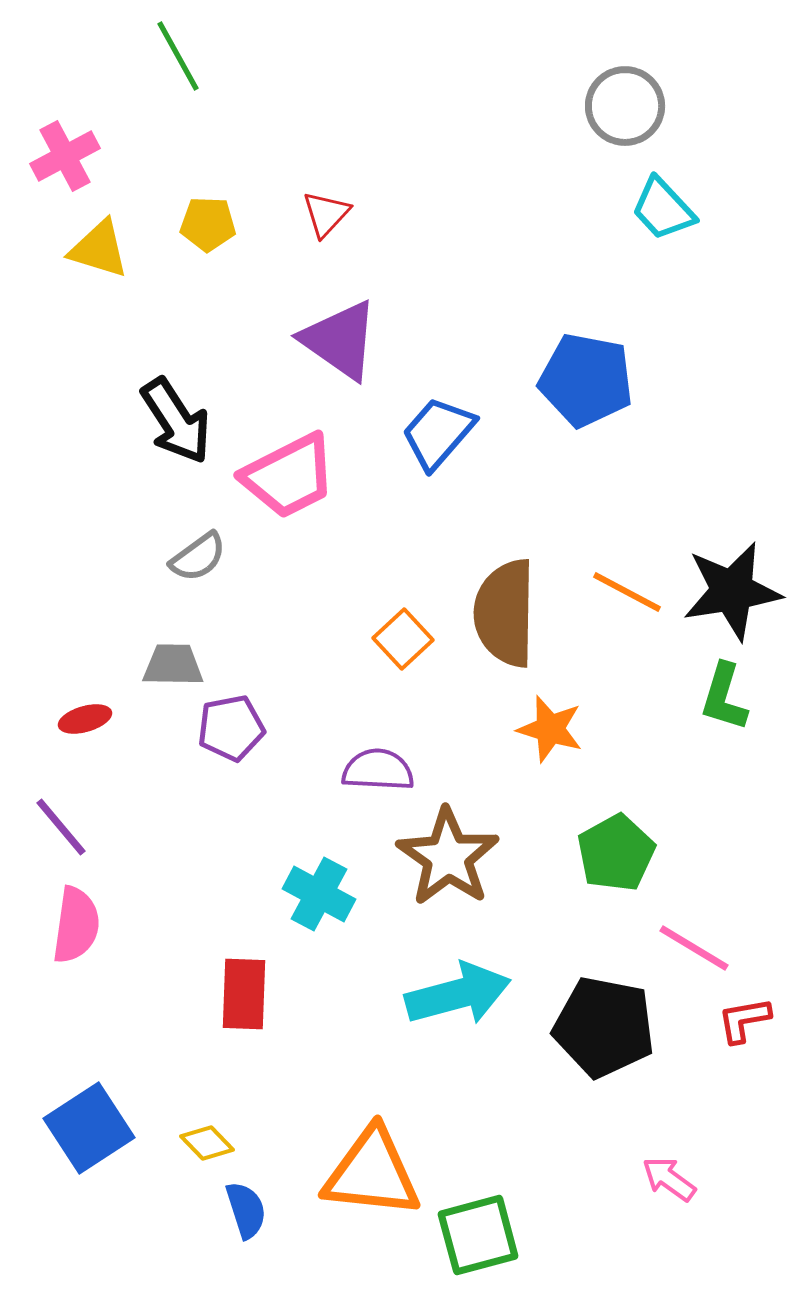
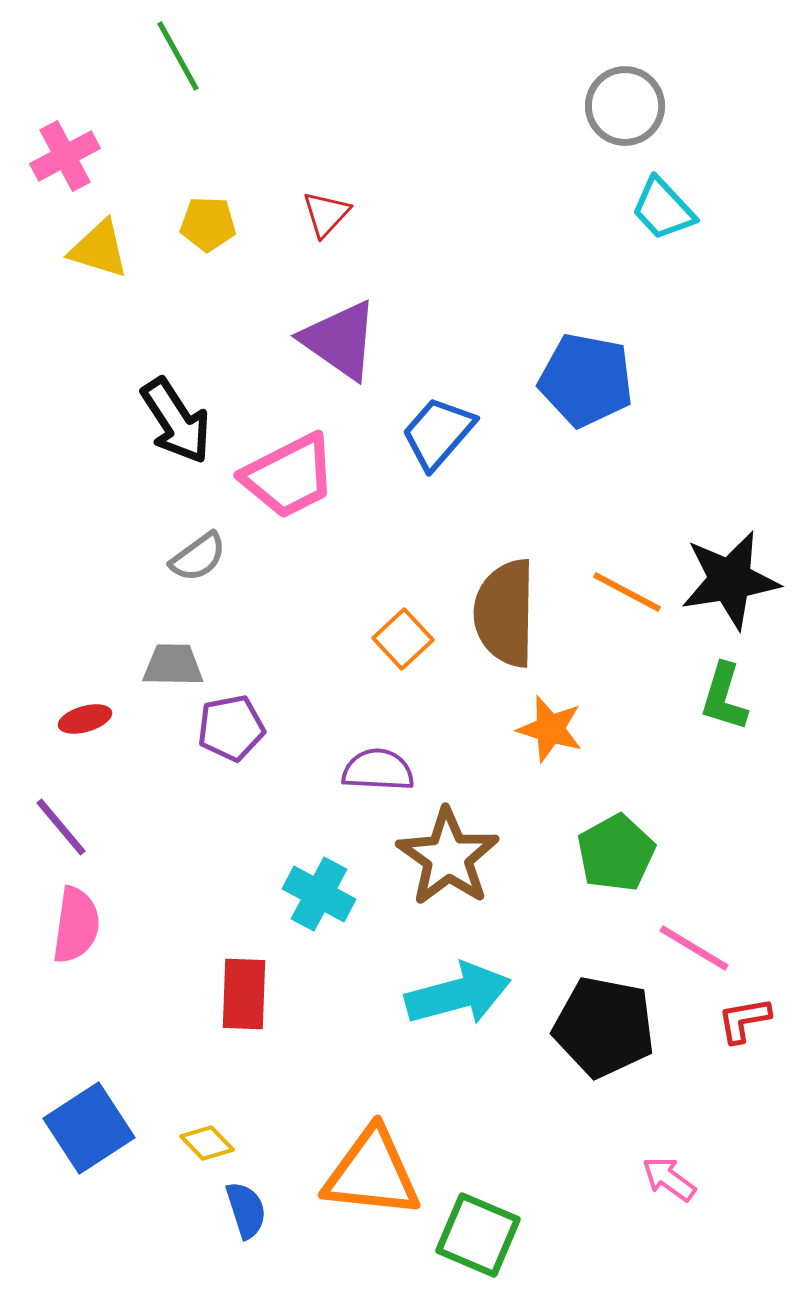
black star: moved 2 px left, 11 px up
green square: rotated 38 degrees clockwise
